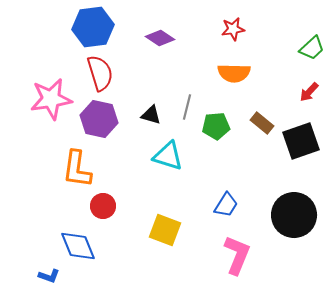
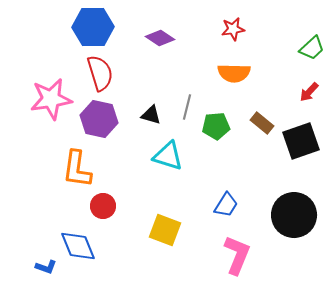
blue hexagon: rotated 6 degrees clockwise
blue L-shape: moved 3 px left, 9 px up
